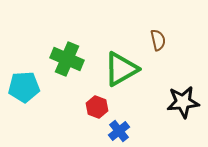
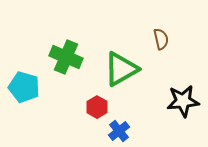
brown semicircle: moved 3 px right, 1 px up
green cross: moved 1 px left, 2 px up
cyan pentagon: rotated 20 degrees clockwise
black star: moved 1 px up
red hexagon: rotated 10 degrees clockwise
